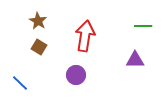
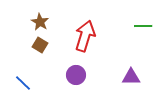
brown star: moved 2 px right, 1 px down
red arrow: rotated 8 degrees clockwise
brown square: moved 1 px right, 2 px up
purple triangle: moved 4 px left, 17 px down
blue line: moved 3 px right
